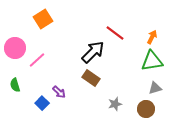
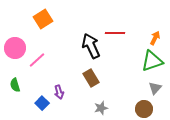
red line: rotated 36 degrees counterclockwise
orange arrow: moved 3 px right, 1 px down
black arrow: moved 2 px left, 6 px up; rotated 70 degrees counterclockwise
green triangle: rotated 10 degrees counterclockwise
brown rectangle: rotated 24 degrees clockwise
gray triangle: rotated 32 degrees counterclockwise
purple arrow: rotated 32 degrees clockwise
gray star: moved 14 px left, 4 px down
brown circle: moved 2 px left
